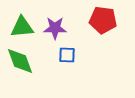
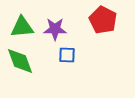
red pentagon: rotated 20 degrees clockwise
purple star: moved 1 px down
